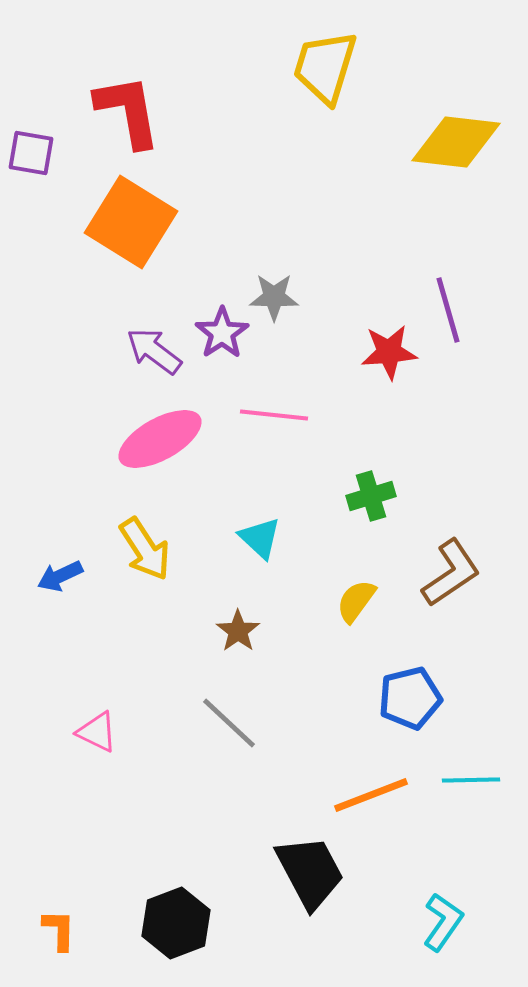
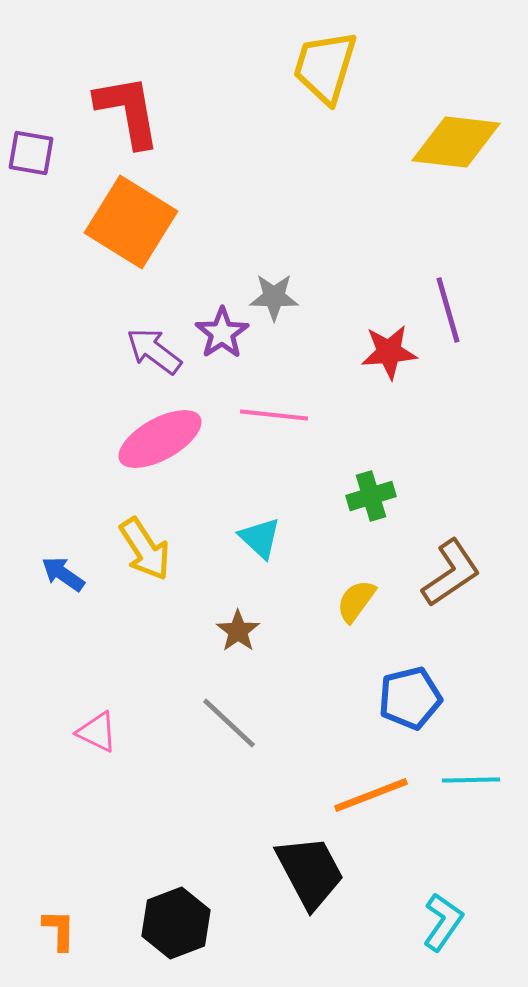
blue arrow: moved 3 px right, 2 px up; rotated 60 degrees clockwise
